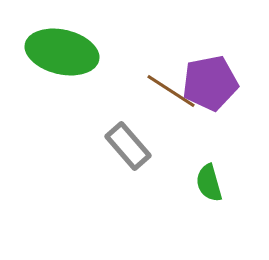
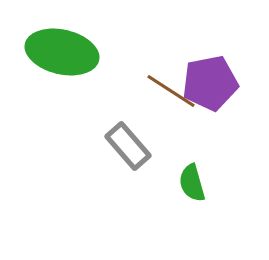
green semicircle: moved 17 px left
